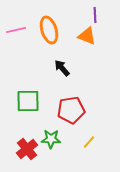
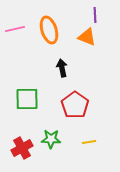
pink line: moved 1 px left, 1 px up
orange triangle: moved 1 px down
black arrow: rotated 30 degrees clockwise
green square: moved 1 px left, 2 px up
red pentagon: moved 4 px right, 5 px up; rotated 28 degrees counterclockwise
yellow line: rotated 40 degrees clockwise
red cross: moved 5 px left, 1 px up; rotated 10 degrees clockwise
